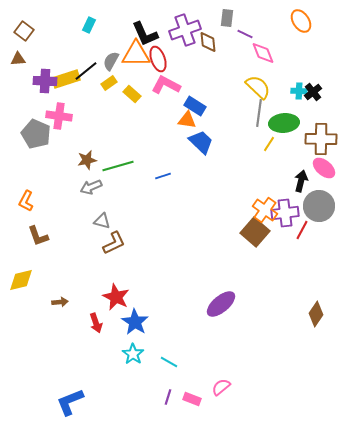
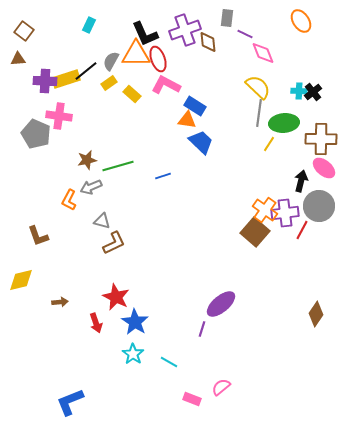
orange L-shape at (26, 201): moved 43 px right, 1 px up
purple line at (168, 397): moved 34 px right, 68 px up
